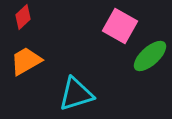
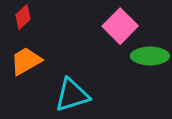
pink square: rotated 16 degrees clockwise
green ellipse: rotated 42 degrees clockwise
cyan triangle: moved 4 px left, 1 px down
